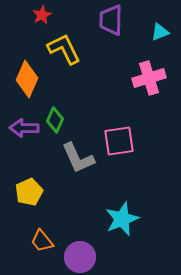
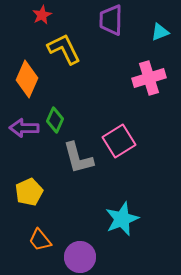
pink square: rotated 24 degrees counterclockwise
gray L-shape: rotated 9 degrees clockwise
orange trapezoid: moved 2 px left, 1 px up
